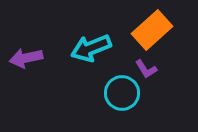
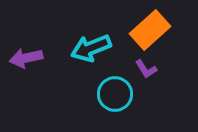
orange rectangle: moved 2 px left
cyan circle: moved 7 px left, 1 px down
